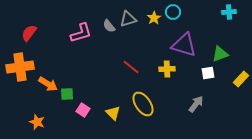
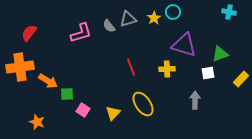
cyan cross: rotated 16 degrees clockwise
red line: rotated 30 degrees clockwise
orange arrow: moved 3 px up
gray arrow: moved 1 px left, 4 px up; rotated 36 degrees counterclockwise
yellow triangle: rotated 28 degrees clockwise
